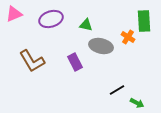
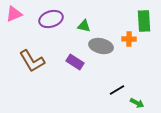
green triangle: moved 2 px left, 1 px down
orange cross: moved 1 px right, 2 px down; rotated 32 degrees counterclockwise
purple rectangle: rotated 30 degrees counterclockwise
